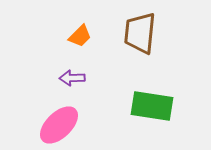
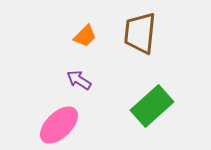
orange trapezoid: moved 5 px right
purple arrow: moved 7 px right, 2 px down; rotated 35 degrees clockwise
green rectangle: rotated 51 degrees counterclockwise
